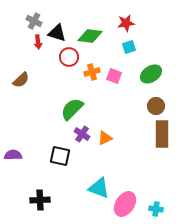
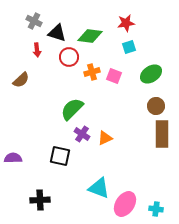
red arrow: moved 1 px left, 8 px down
purple semicircle: moved 3 px down
